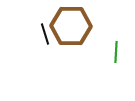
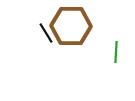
black line: moved 1 px right, 1 px up; rotated 15 degrees counterclockwise
